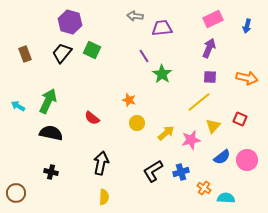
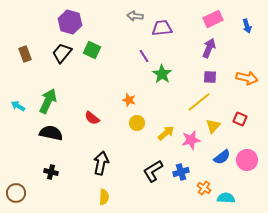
blue arrow: rotated 32 degrees counterclockwise
